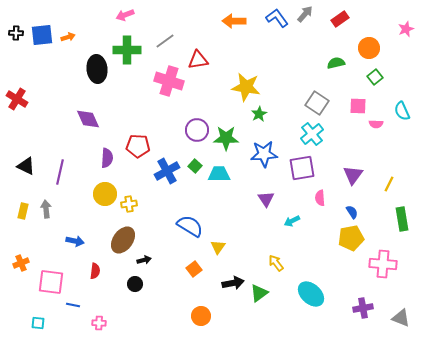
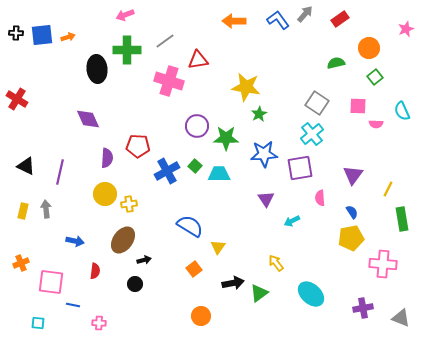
blue L-shape at (277, 18): moved 1 px right, 2 px down
purple circle at (197, 130): moved 4 px up
purple square at (302, 168): moved 2 px left
yellow line at (389, 184): moved 1 px left, 5 px down
